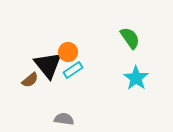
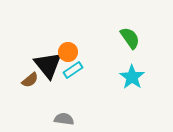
cyan star: moved 4 px left, 1 px up
